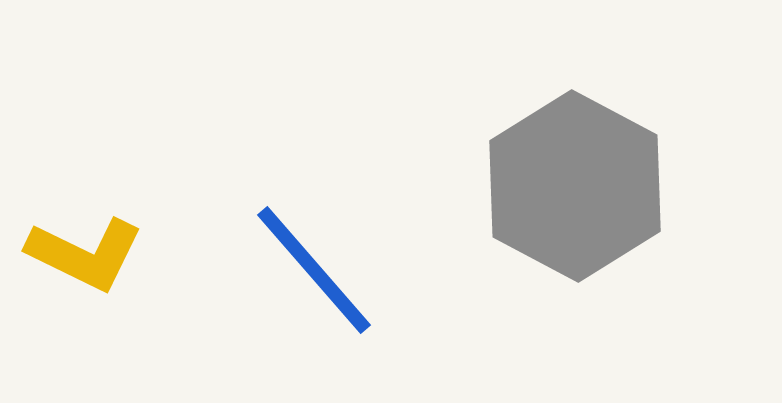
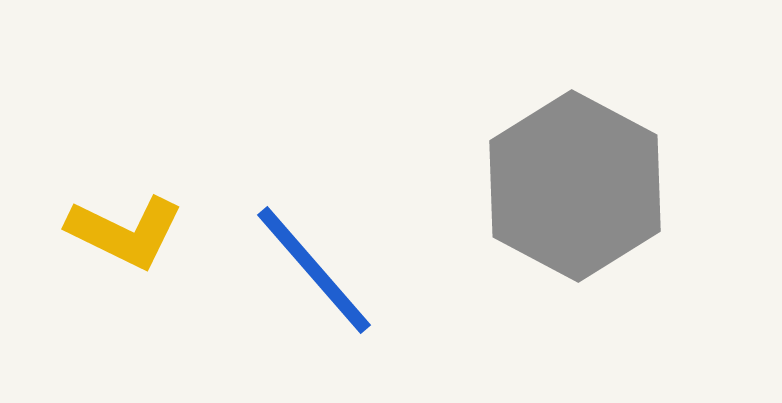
yellow L-shape: moved 40 px right, 22 px up
